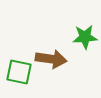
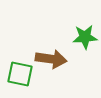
green square: moved 1 px right, 2 px down
